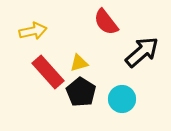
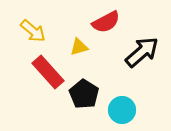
red semicircle: rotated 80 degrees counterclockwise
yellow arrow: rotated 52 degrees clockwise
yellow triangle: moved 16 px up
black pentagon: moved 3 px right, 2 px down
cyan circle: moved 11 px down
